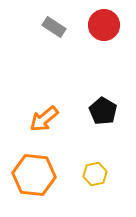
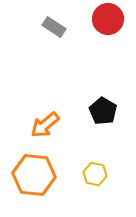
red circle: moved 4 px right, 6 px up
orange arrow: moved 1 px right, 6 px down
yellow hexagon: rotated 25 degrees clockwise
